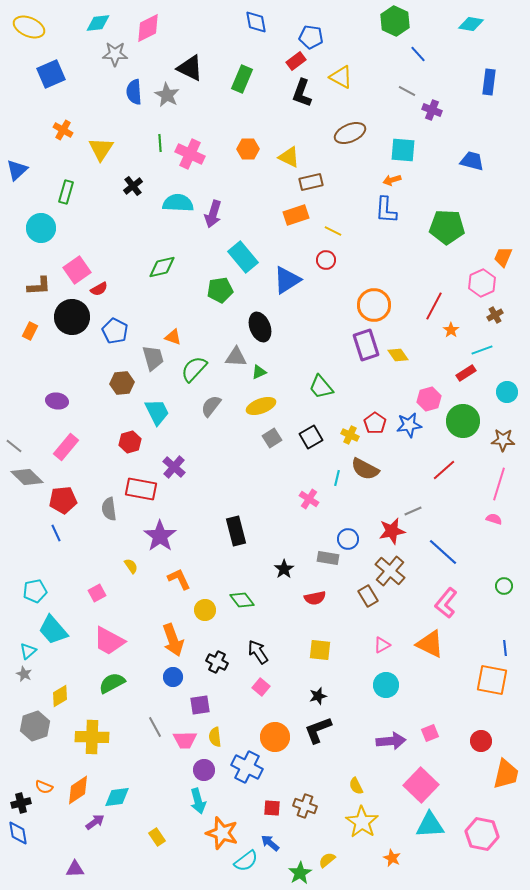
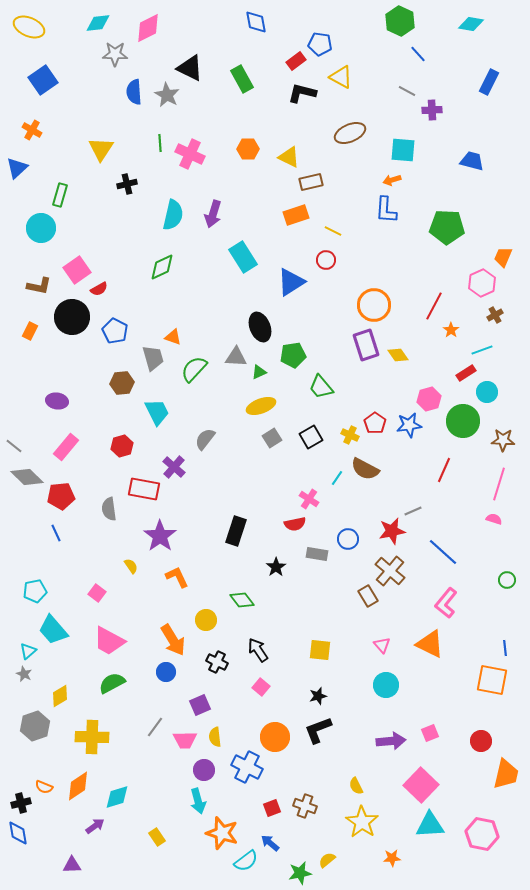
green hexagon at (395, 21): moved 5 px right
blue pentagon at (311, 37): moved 9 px right, 7 px down
blue square at (51, 74): moved 8 px left, 6 px down; rotated 12 degrees counterclockwise
green rectangle at (242, 79): rotated 52 degrees counterclockwise
blue rectangle at (489, 82): rotated 20 degrees clockwise
black L-shape at (302, 93): rotated 84 degrees clockwise
purple cross at (432, 110): rotated 24 degrees counterclockwise
orange cross at (63, 130): moved 31 px left
blue triangle at (17, 170): moved 2 px up
black cross at (133, 186): moved 6 px left, 2 px up; rotated 24 degrees clockwise
green rectangle at (66, 192): moved 6 px left, 3 px down
cyan semicircle at (178, 203): moved 5 px left, 12 px down; rotated 100 degrees clockwise
cyan rectangle at (243, 257): rotated 8 degrees clockwise
green diamond at (162, 267): rotated 12 degrees counterclockwise
blue triangle at (287, 280): moved 4 px right, 2 px down
brown L-shape at (39, 286): rotated 15 degrees clockwise
green pentagon at (220, 290): moved 73 px right, 65 px down
cyan circle at (507, 392): moved 20 px left
gray semicircle at (211, 406): moved 6 px left, 33 px down
red hexagon at (130, 442): moved 8 px left, 4 px down
red line at (444, 470): rotated 25 degrees counterclockwise
cyan line at (337, 478): rotated 21 degrees clockwise
red rectangle at (141, 489): moved 3 px right
red pentagon at (63, 500): moved 2 px left, 4 px up
black rectangle at (236, 531): rotated 32 degrees clockwise
gray rectangle at (328, 558): moved 11 px left, 4 px up
black star at (284, 569): moved 8 px left, 2 px up
orange L-shape at (179, 579): moved 2 px left, 2 px up
green circle at (504, 586): moved 3 px right, 6 px up
pink square at (97, 593): rotated 24 degrees counterclockwise
red semicircle at (315, 598): moved 20 px left, 74 px up
yellow circle at (205, 610): moved 1 px right, 10 px down
orange arrow at (173, 640): rotated 12 degrees counterclockwise
pink triangle at (382, 645): rotated 42 degrees counterclockwise
black arrow at (258, 652): moved 2 px up
blue circle at (173, 677): moved 7 px left, 5 px up
purple square at (200, 705): rotated 15 degrees counterclockwise
gray line at (155, 727): rotated 65 degrees clockwise
orange diamond at (78, 790): moved 4 px up
cyan diamond at (117, 797): rotated 8 degrees counterclockwise
red square at (272, 808): rotated 24 degrees counterclockwise
purple arrow at (95, 822): moved 4 px down
orange star at (392, 858): rotated 30 degrees counterclockwise
purple triangle at (75, 869): moved 3 px left, 4 px up
green star at (300, 873): rotated 20 degrees clockwise
